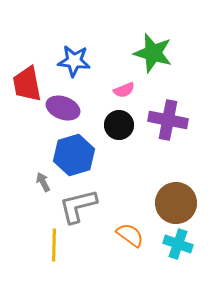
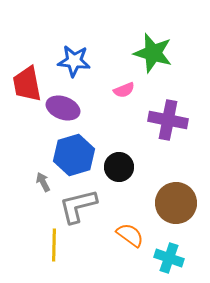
black circle: moved 42 px down
cyan cross: moved 9 px left, 14 px down
